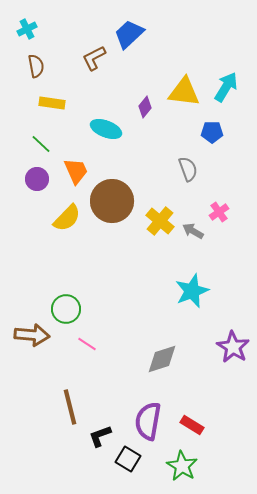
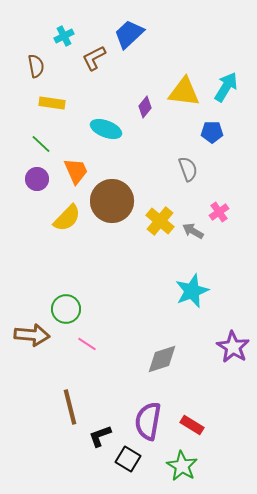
cyan cross: moved 37 px right, 7 px down
